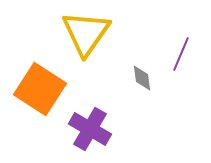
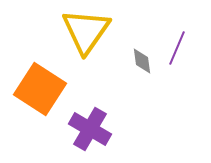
yellow triangle: moved 2 px up
purple line: moved 4 px left, 6 px up
gray diamond: moved 17 px up
